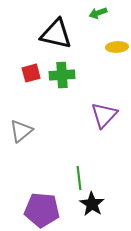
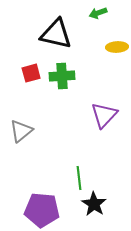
green cross: moved 1 px down
black star: moved 2 px right
